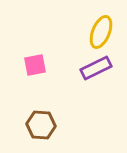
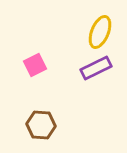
yellow ellipse: moved 1 px left
pink square: rotated 15 degrees counterclockwise
